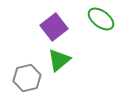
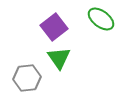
green triangle: moved 2 px up; rotated 25 degrees counterclockwise
gray hexagon: rotated 8 degrees clockwise
